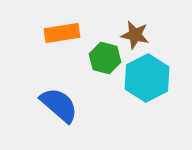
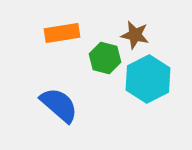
cyan hexagon: moved 1 px right, 1 px down
